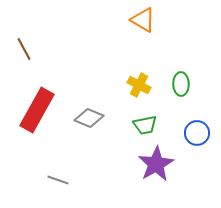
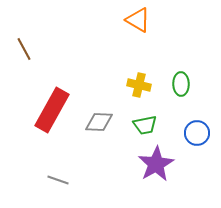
orange triangle: moved 5 px left
yellow cross: rotated 15 degrees counterclockwise
red rectangle: moved 15 px right
gray diamond: moved 10 px right, 4 px down; rotated 20 degrees counterclockwise
